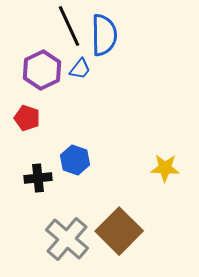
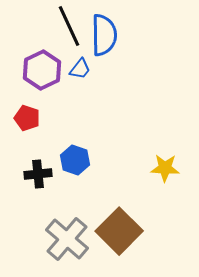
black cross: moved 4 px up
